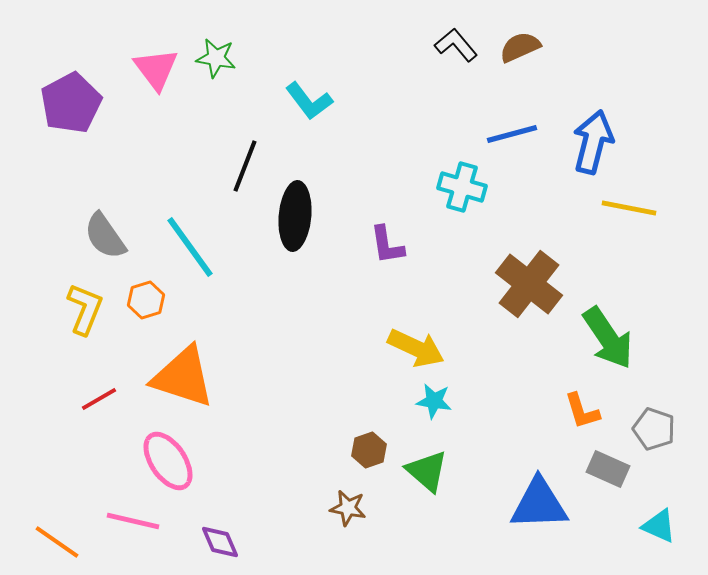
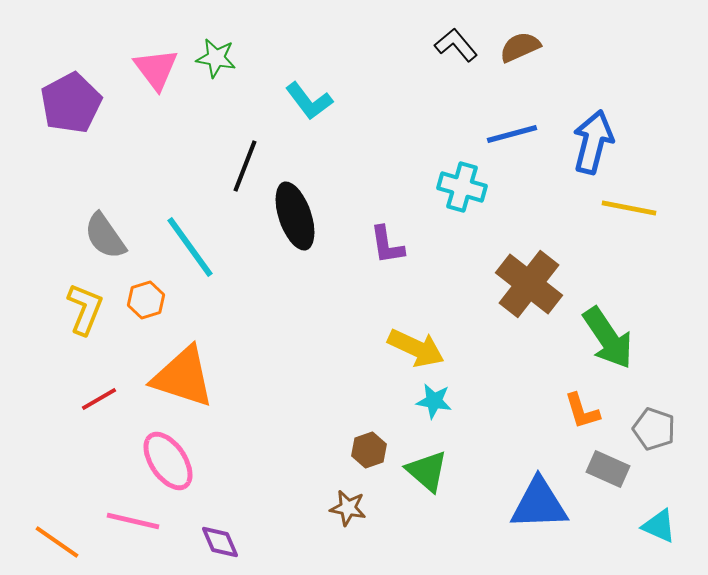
black ellipse: rotated 24 degrees counterclockwise
